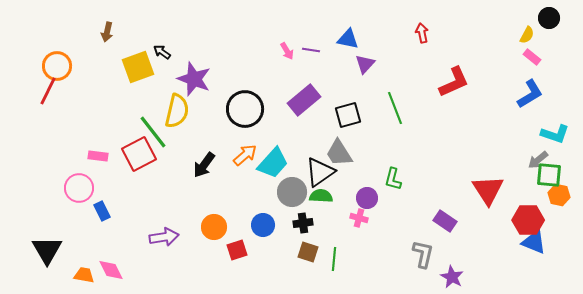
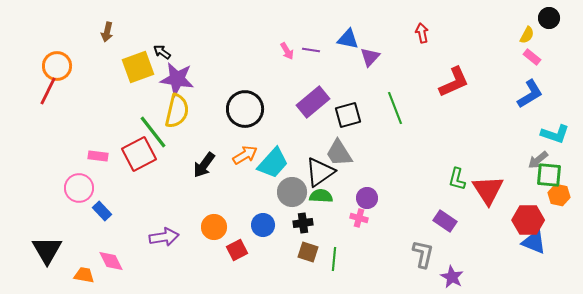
purple triangle at (365, 64): moved 5 px right, 7 px up
purple star at (194, 79): moved 17 px left; rotated 12 degrees counterclockwise
purple rectangle at (304, 100): moved 9 px right, 2 px down
orange arrow at (245, 155): rotated 10 degrees clockwise
green L-shape at (393, 179): moved 64 px right
blue rectangle at (102, 211): rotated 18 degrees counterclockwise
red square at (237, 250): rotated 10 degrees counterclockwise
pink diamond at (111, 270): moved 9 px up
